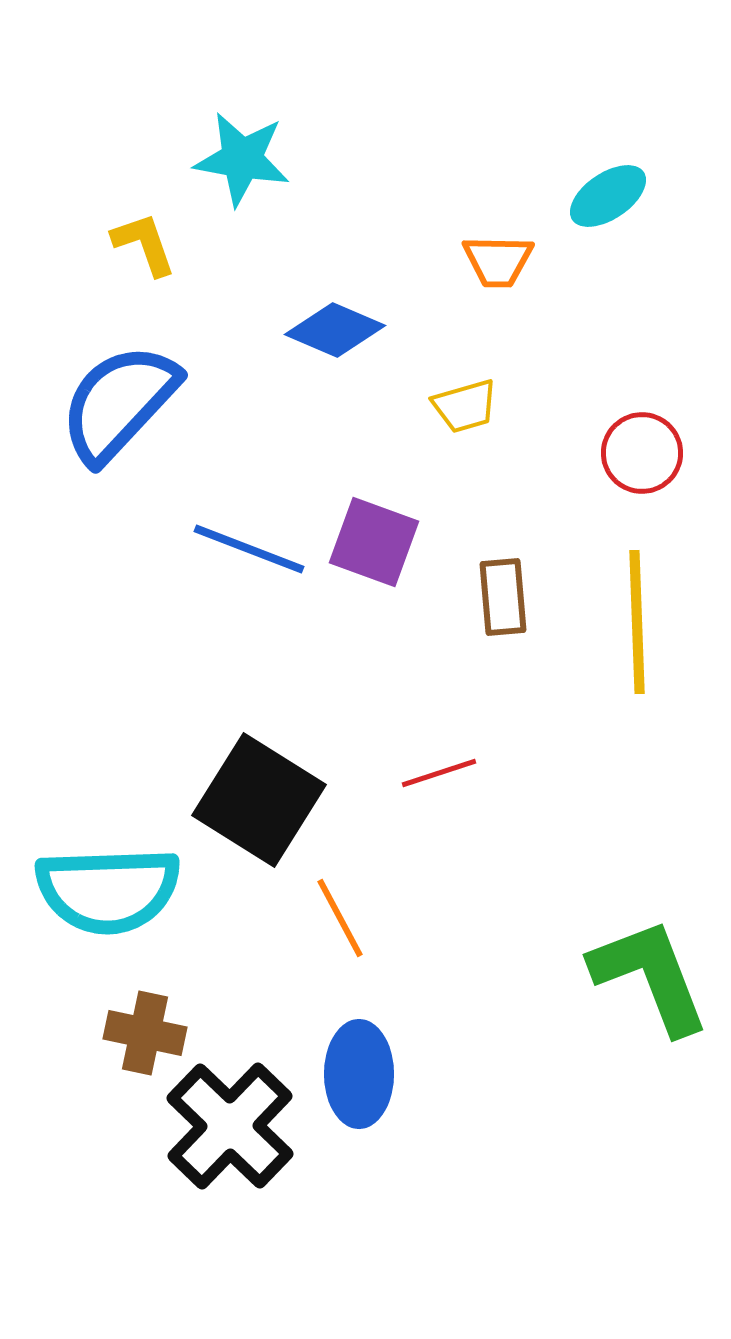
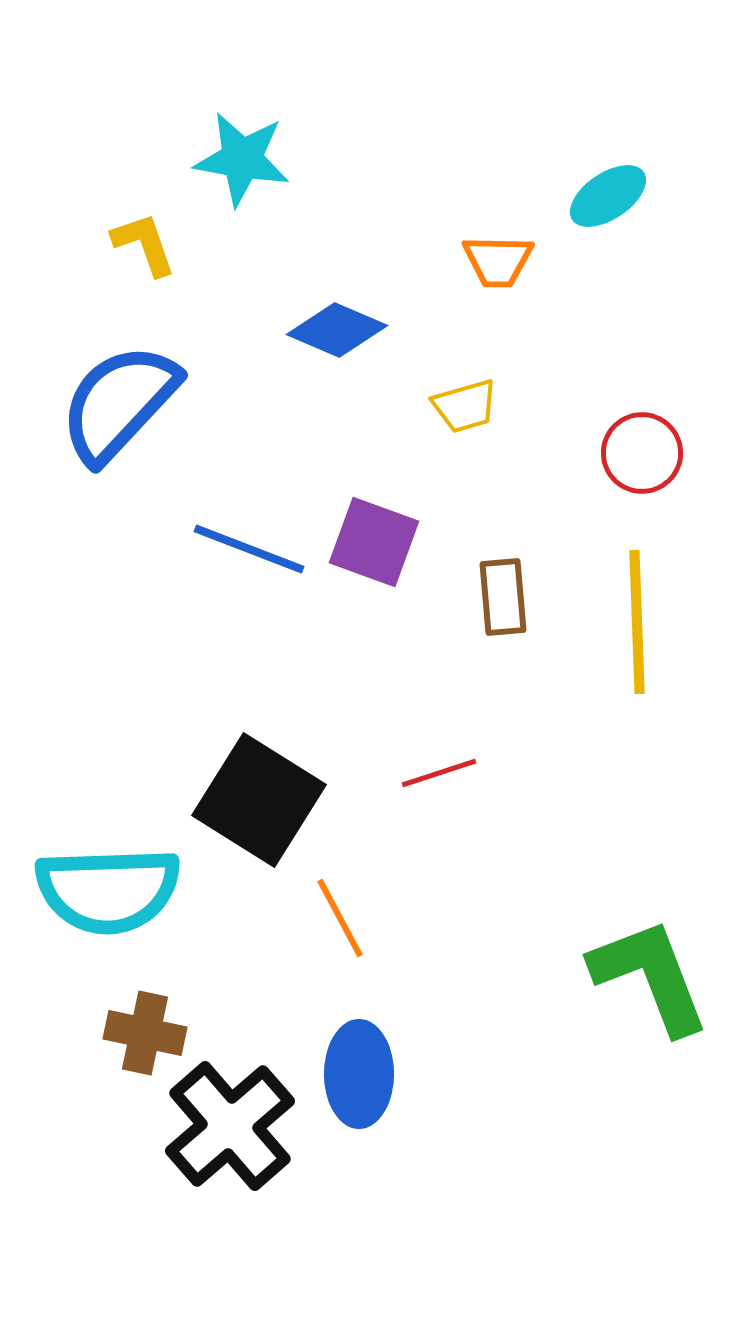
blue diamond: moved 2 px right
black cross: rotated 5 degrees clockwise
